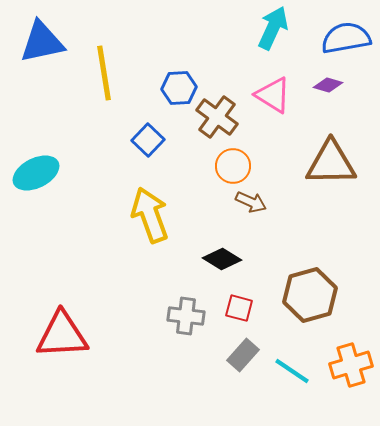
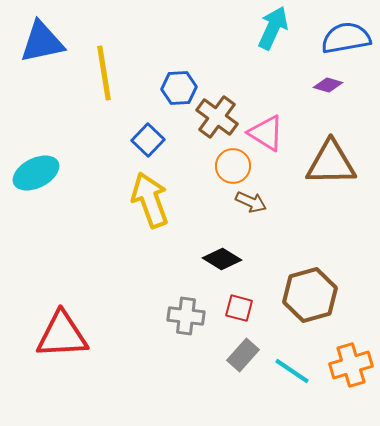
pink triangle: moved 7 px left, 38 px down
yellow arrow: moved 15 px up
